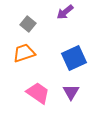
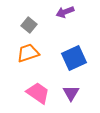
purple arrow: rotated 18 degrees clockwise
gray square: moved 1 px right, 1 px down
orange trapezoid: moved 4 px right
purple triangle: moved 1 px down
